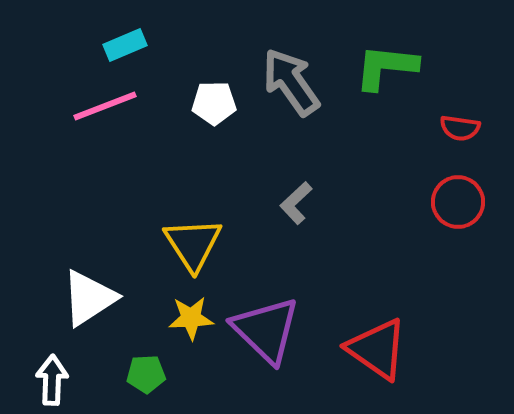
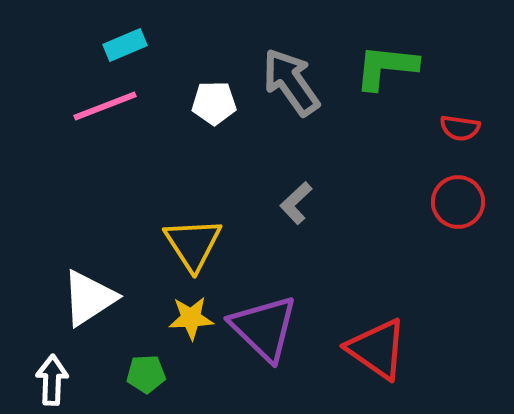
purple triangle: moved 2 px left, 2 px up
